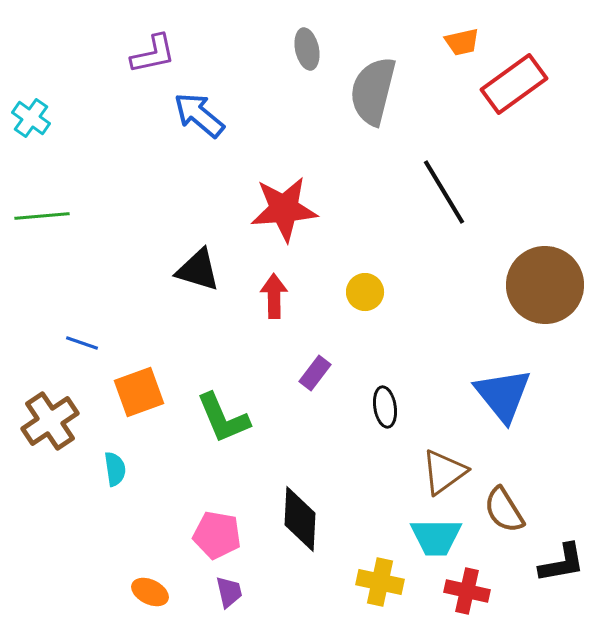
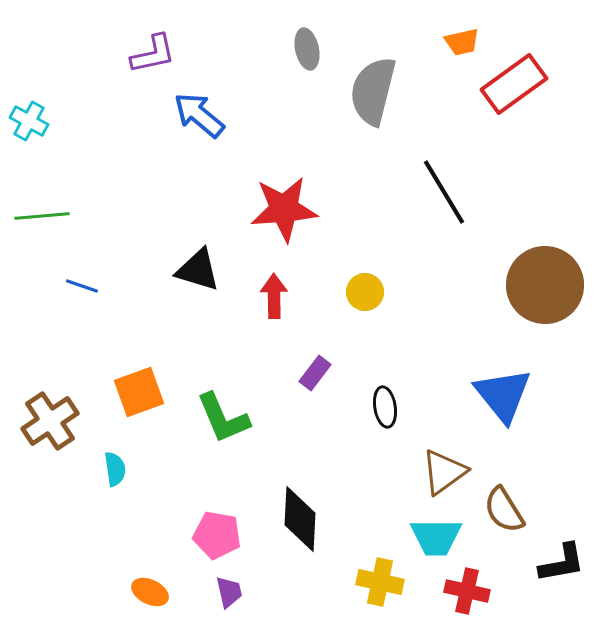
cyan cross: moved 2 px left, 3 px down; rotated 6 degrees counterclockwise
blue line: moved 57 px up
